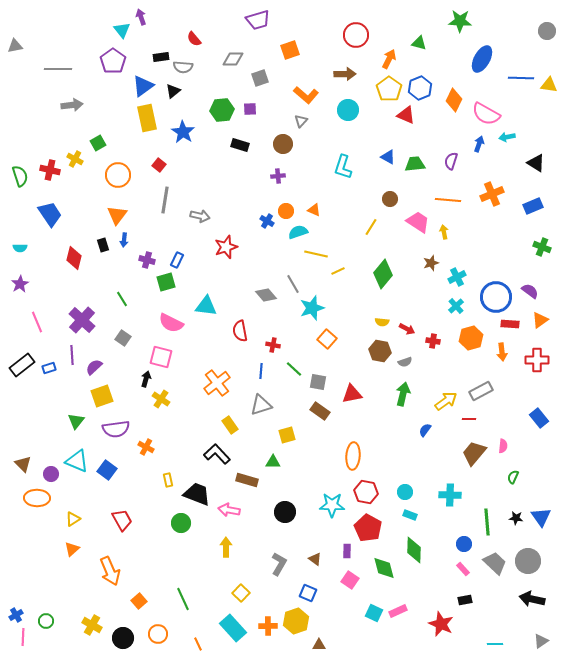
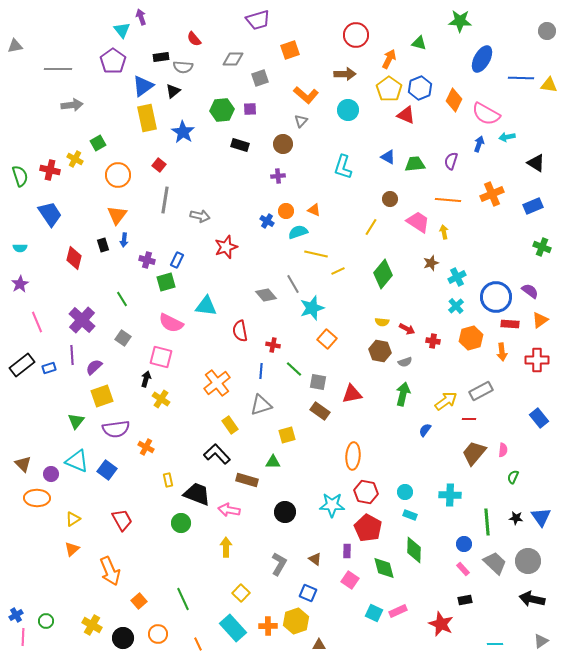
pink semicircle at (503, 446): moved 4 px down
